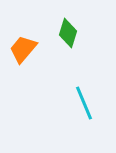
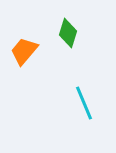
orange trapezoid: moved 1 px right, 2 px down
